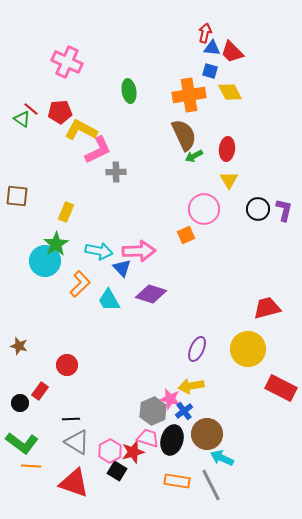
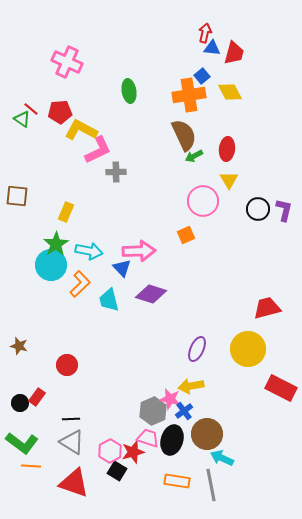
red trapezoid at (232, 52): moved 2 px right, 1 px down; rotated 120 degrees counterclockwise
blue square at (210, 71): moved 8 px left, 5 px down; rotated 35 degrees clockwise
pink circle at (204, 209): moved 1 px left, 8 px up
cyan arrow at (99, 251): moved 10 px left
cyan circle at (45, 261): moved 6 px right, 4 px down
cyan trapezoid at (109, 300): rotated 15 degrees clockwise
red rectangle at (40, 391): moved 3 px left, 6 px down
gray triangle at (77, 442): moved 5 px left
gray line at (211, 485): rotated 16 degrees clockwise
